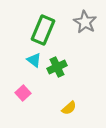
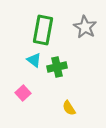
gray star: moved 5 px down
green rectangle: rotated 12 degrees counterclockwise
green cross: rotated 12 degrees clockwise
yellow semicircle: rotated 98 degrees clockwise
